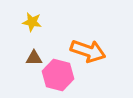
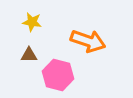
orange arrow: moved 10 px up
brown triangle: moved 5 px left, 3 px up
